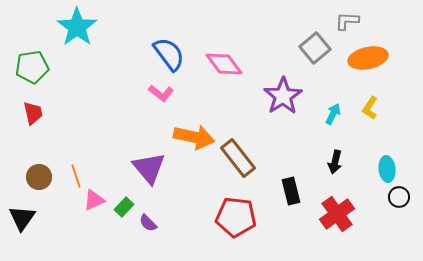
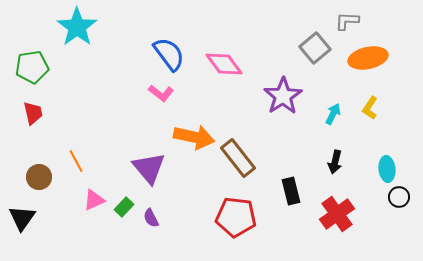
orange line: moved 15 px up; rotated 10 degrees counterclockwise
purple semicircle: moved 3 px right, 5 px up; rotated 18 degrees clockwise
